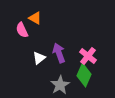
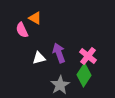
white triangle: rotated 24 degrees clockwise
green diamond: rotated 10 degrees clockwise
